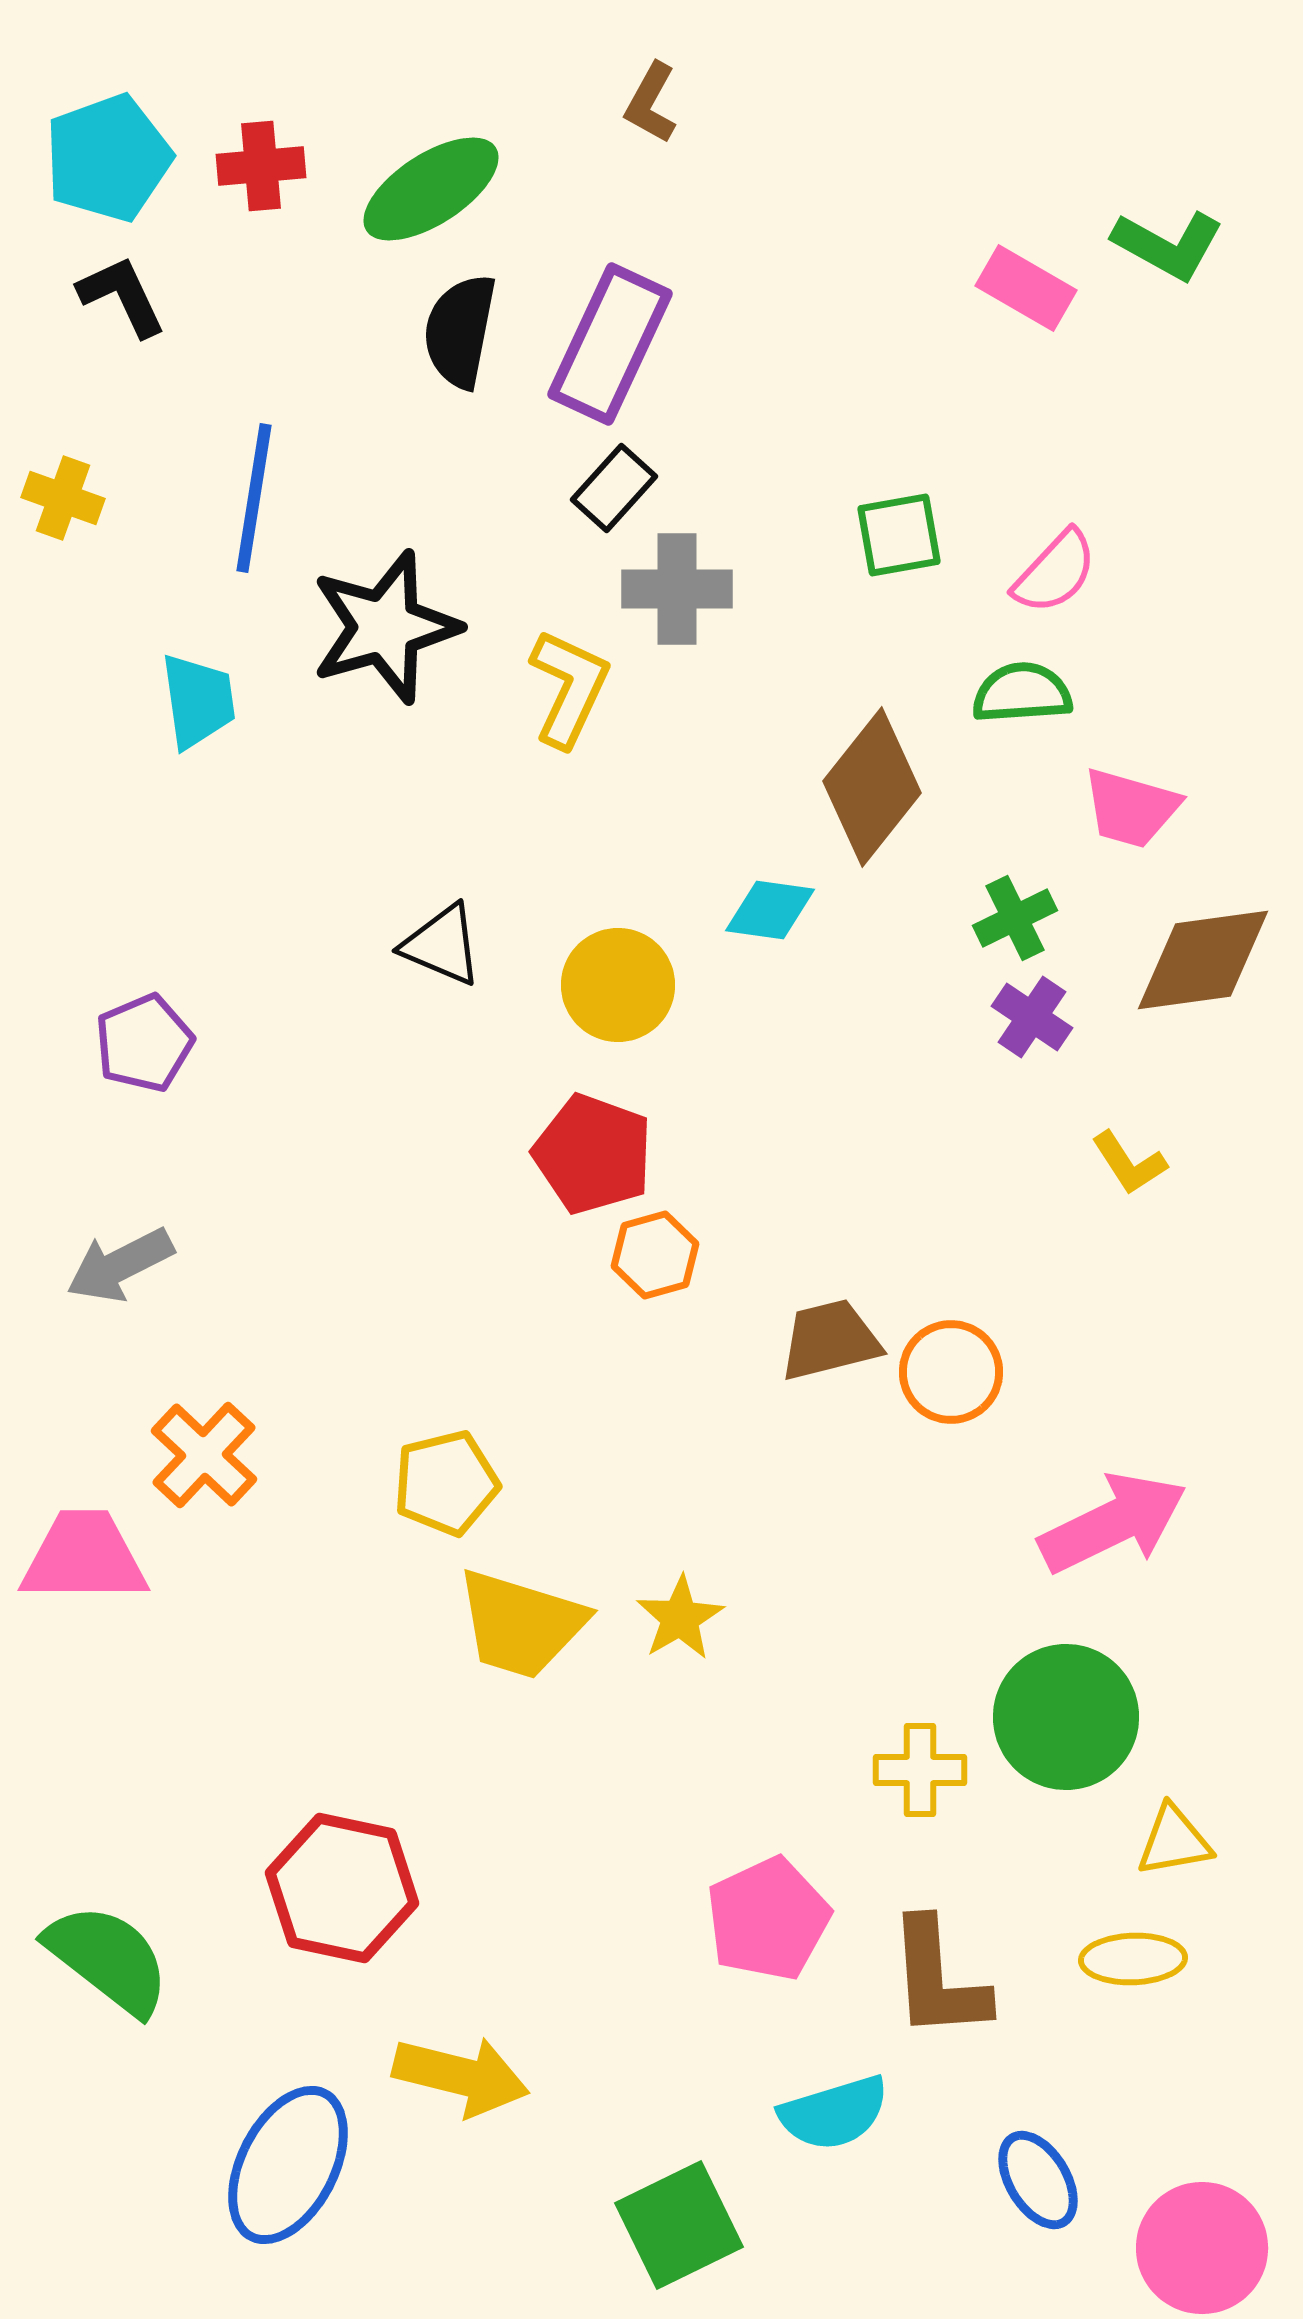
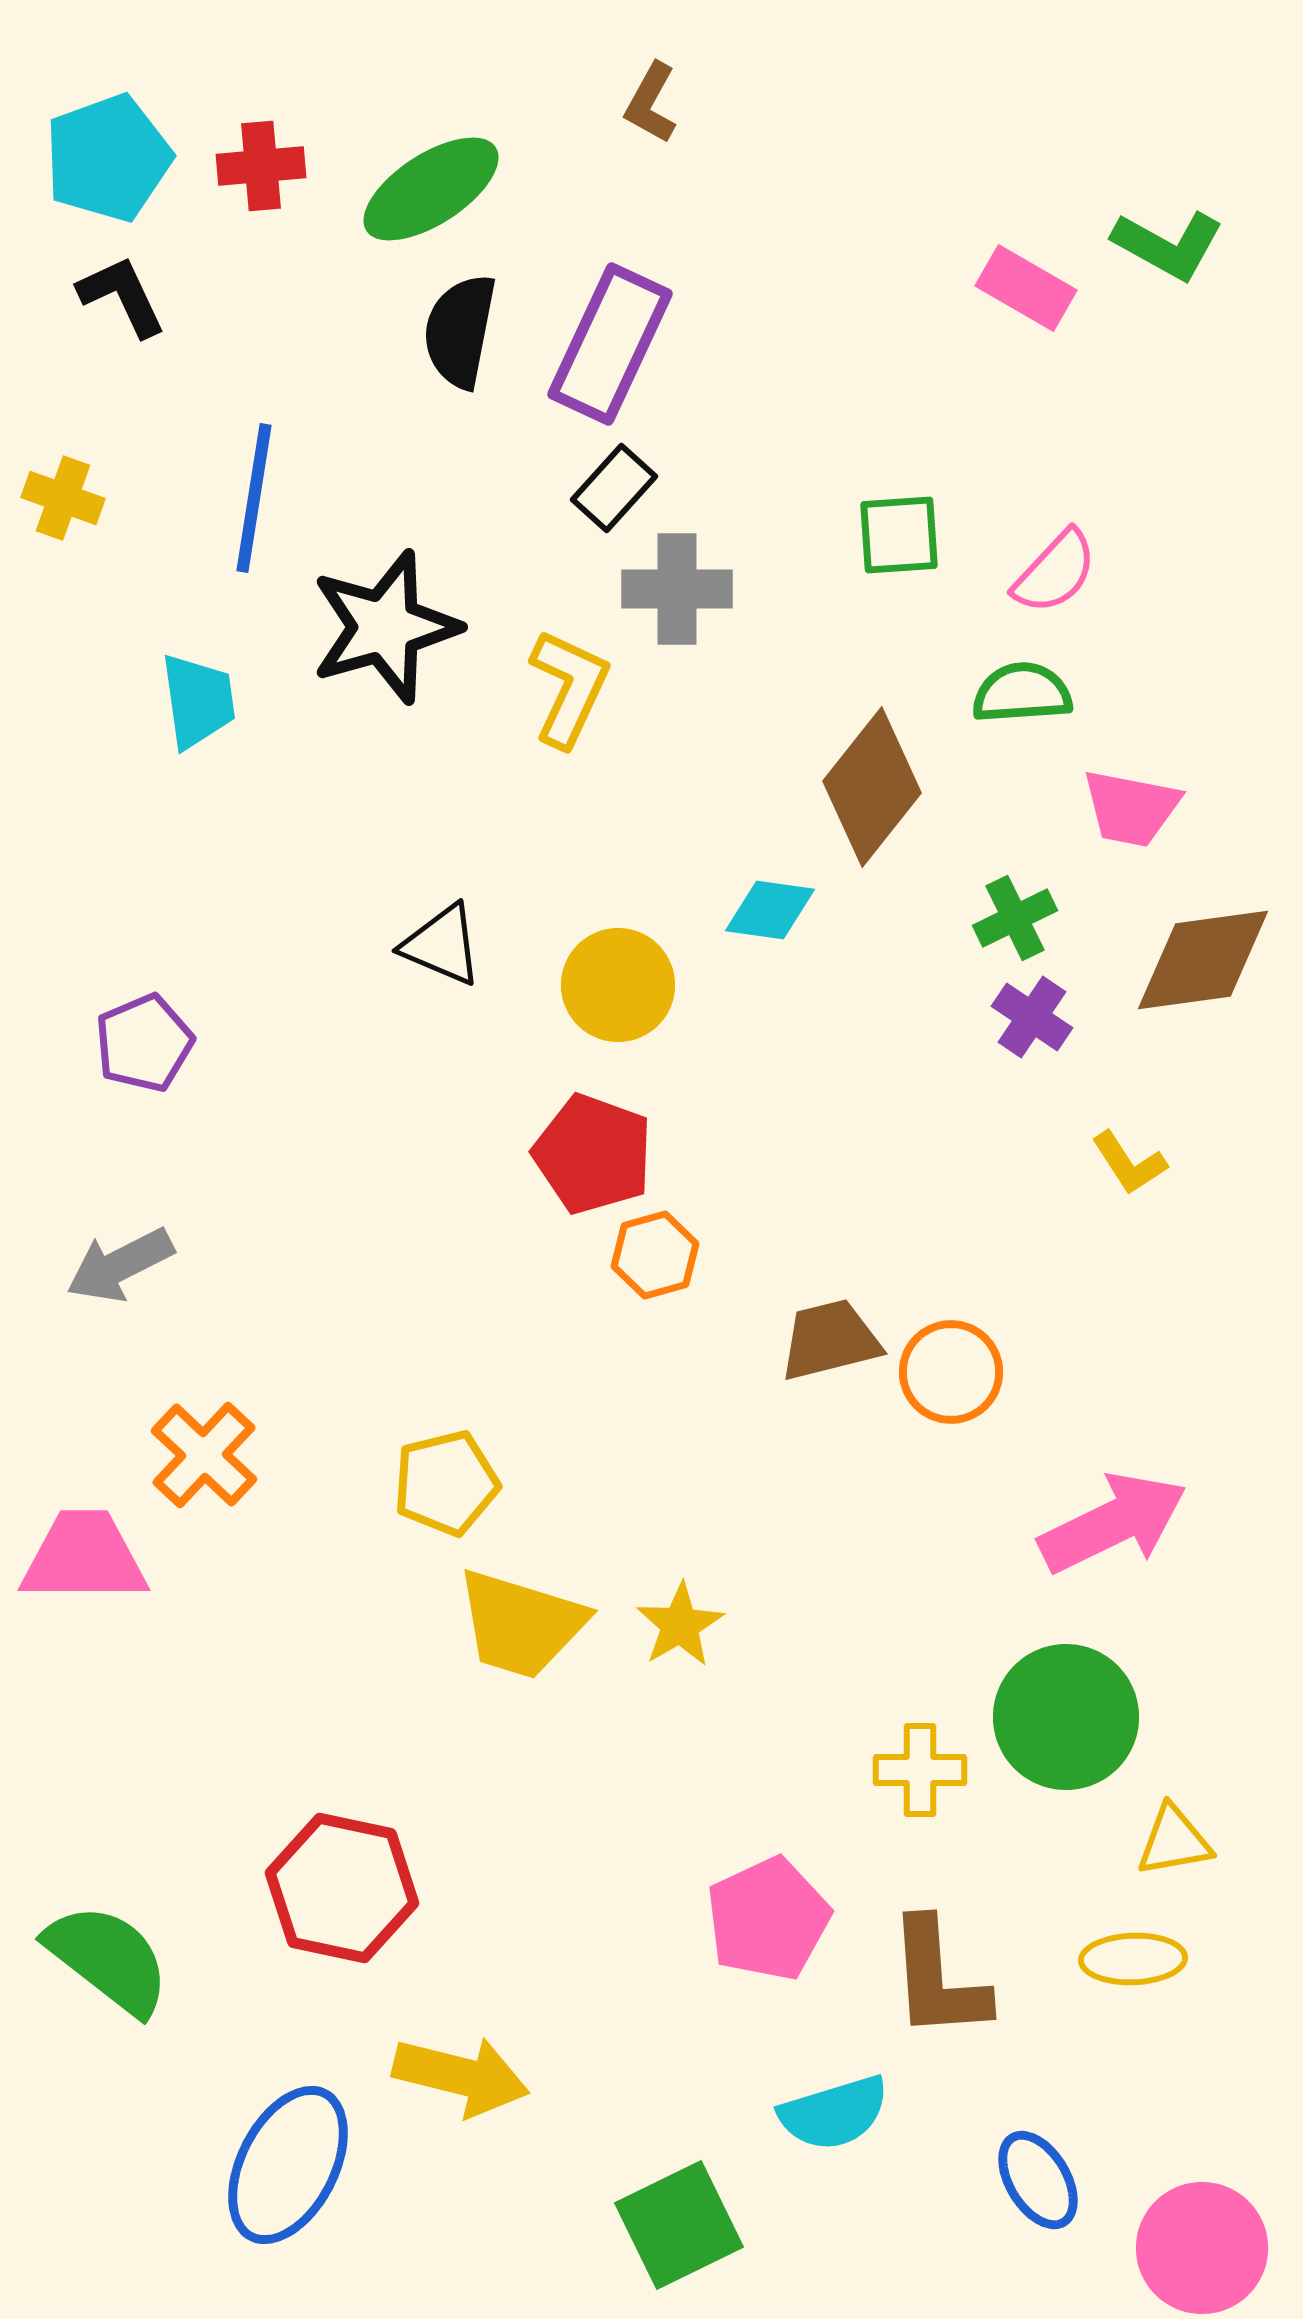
green square at (899, 535): rotated 6 degrees clockwise
pink trapezoid at (1131, 808): rotated 5 degrees counterclockwise
yellow star at (680, 1618): moved 7 px down
